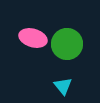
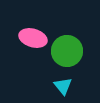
green circle: moved 7 px down
